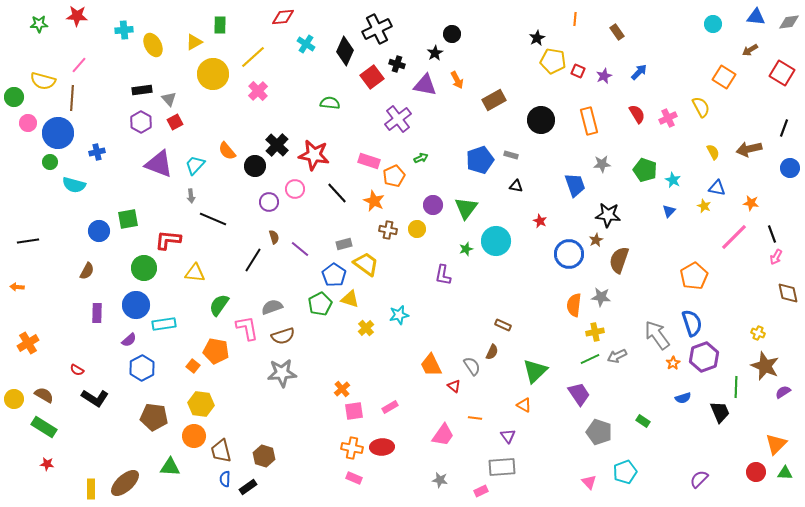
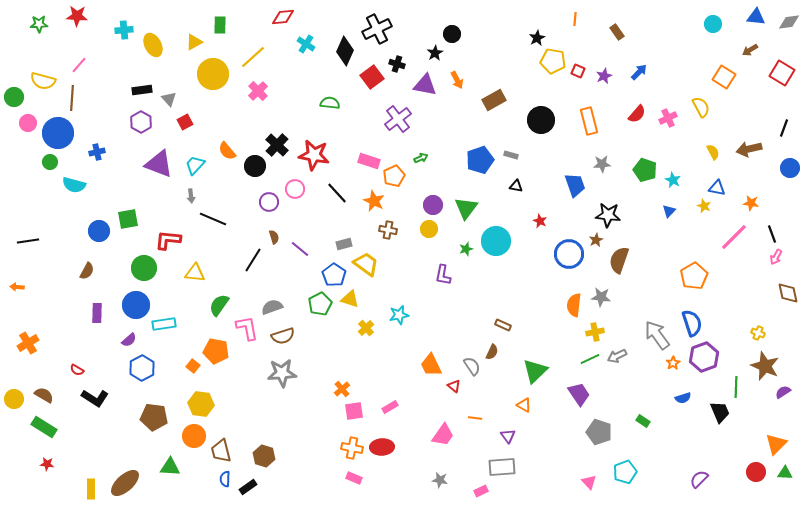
red semicircle at (637, 114): rotated 72 degrees clockwise
red square at (175, 122): moved 10 px right
yellow circle at (417, 229): moved 12 px right
